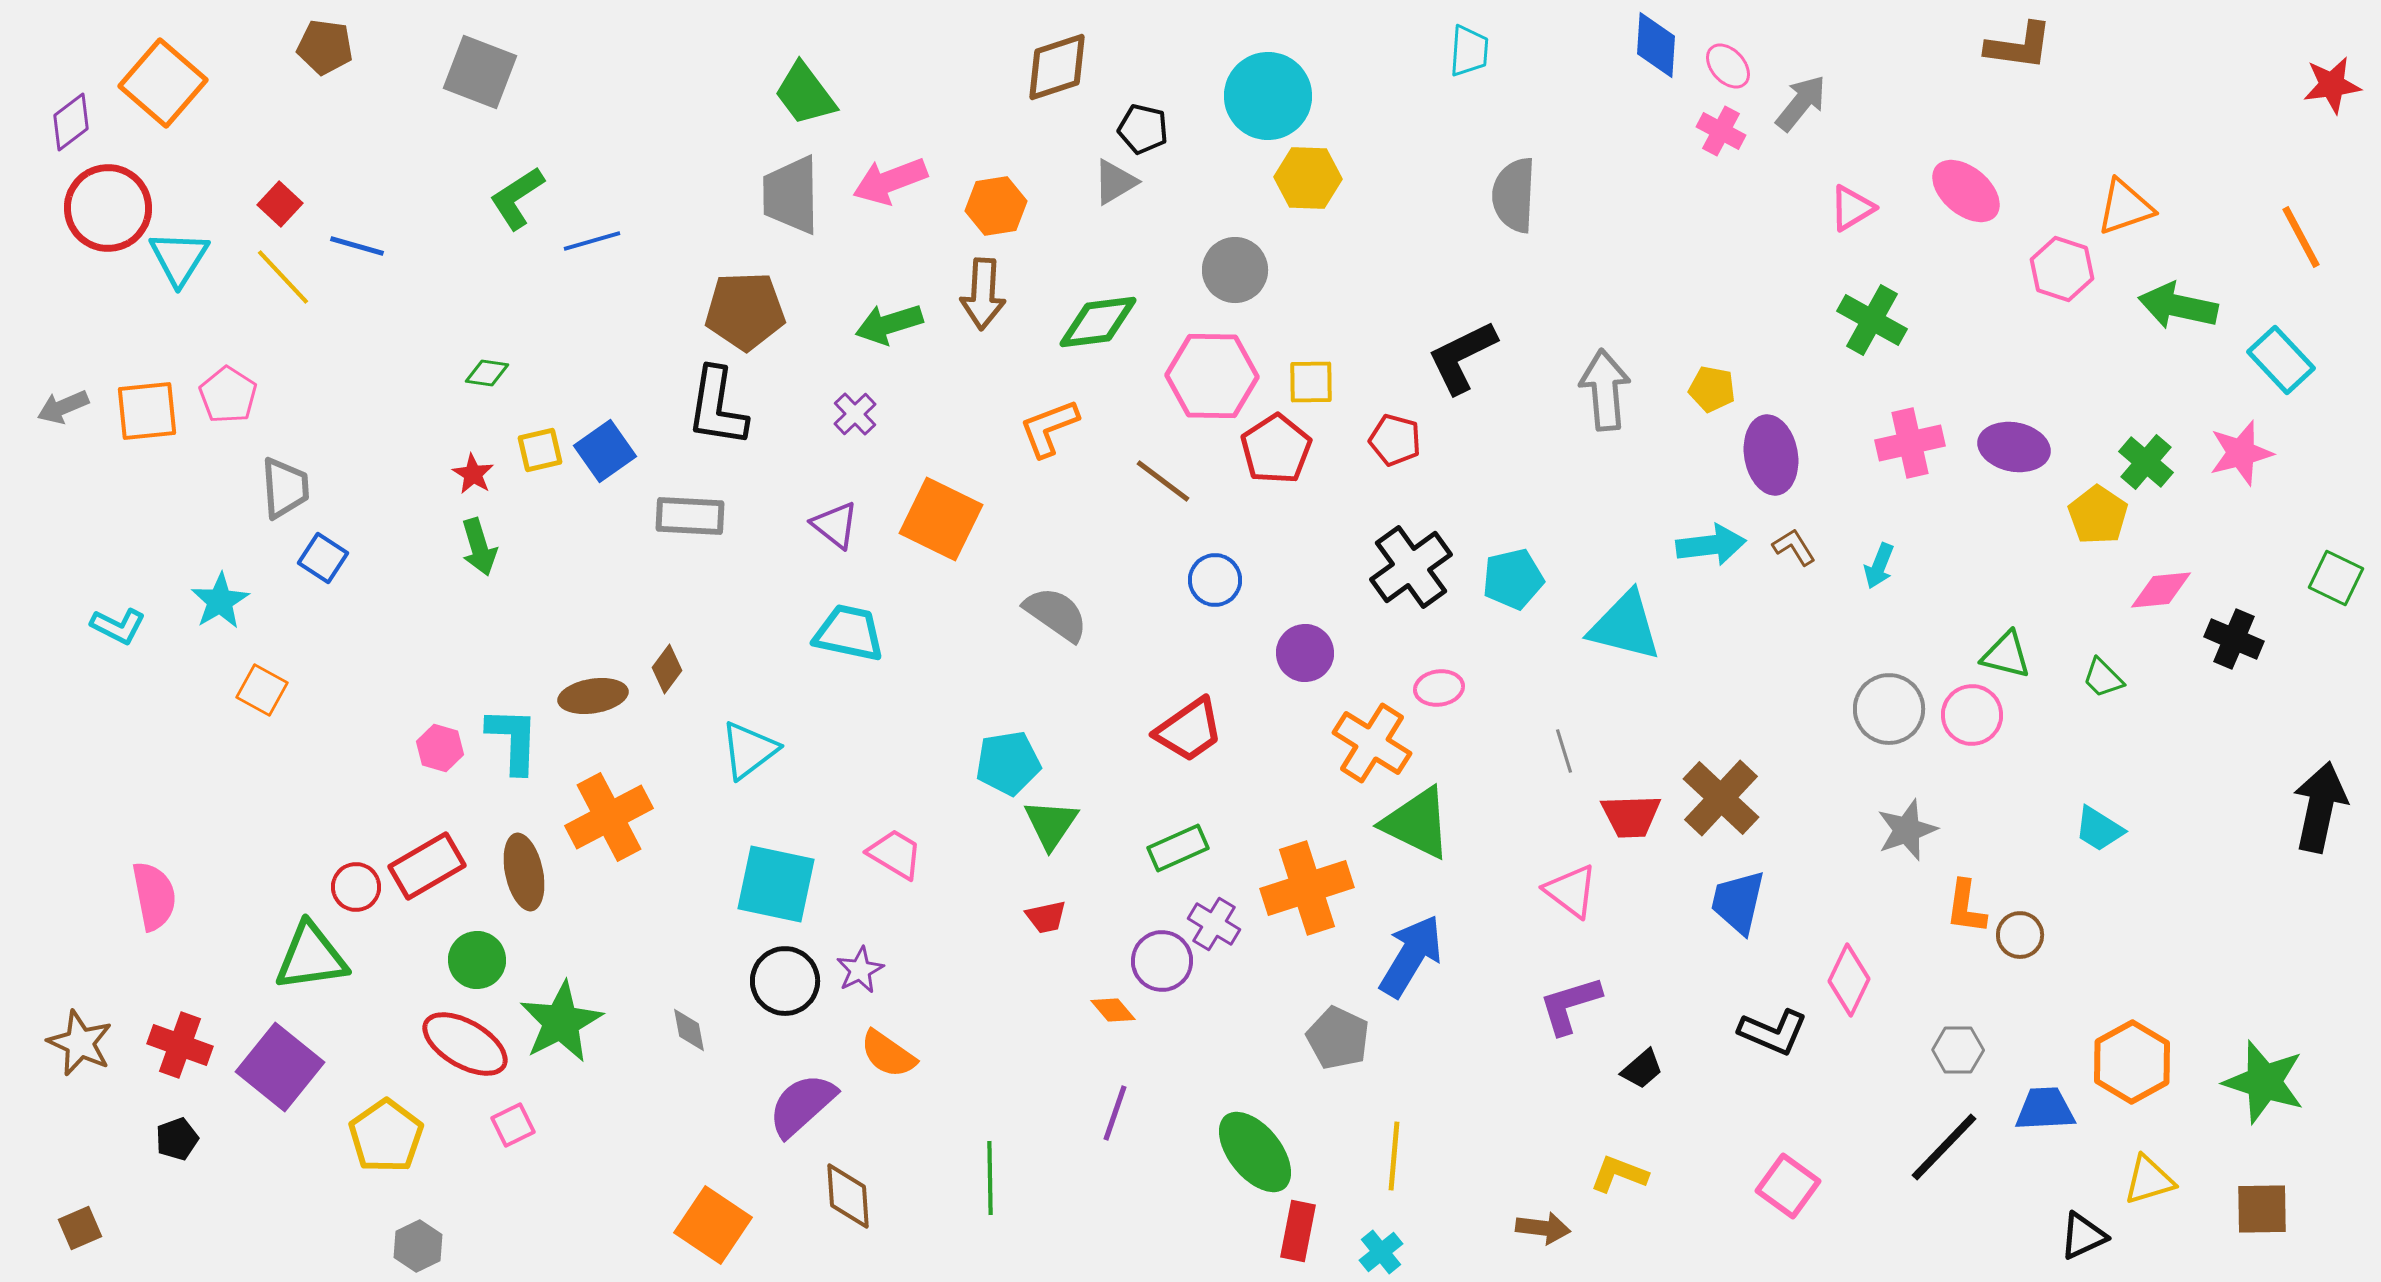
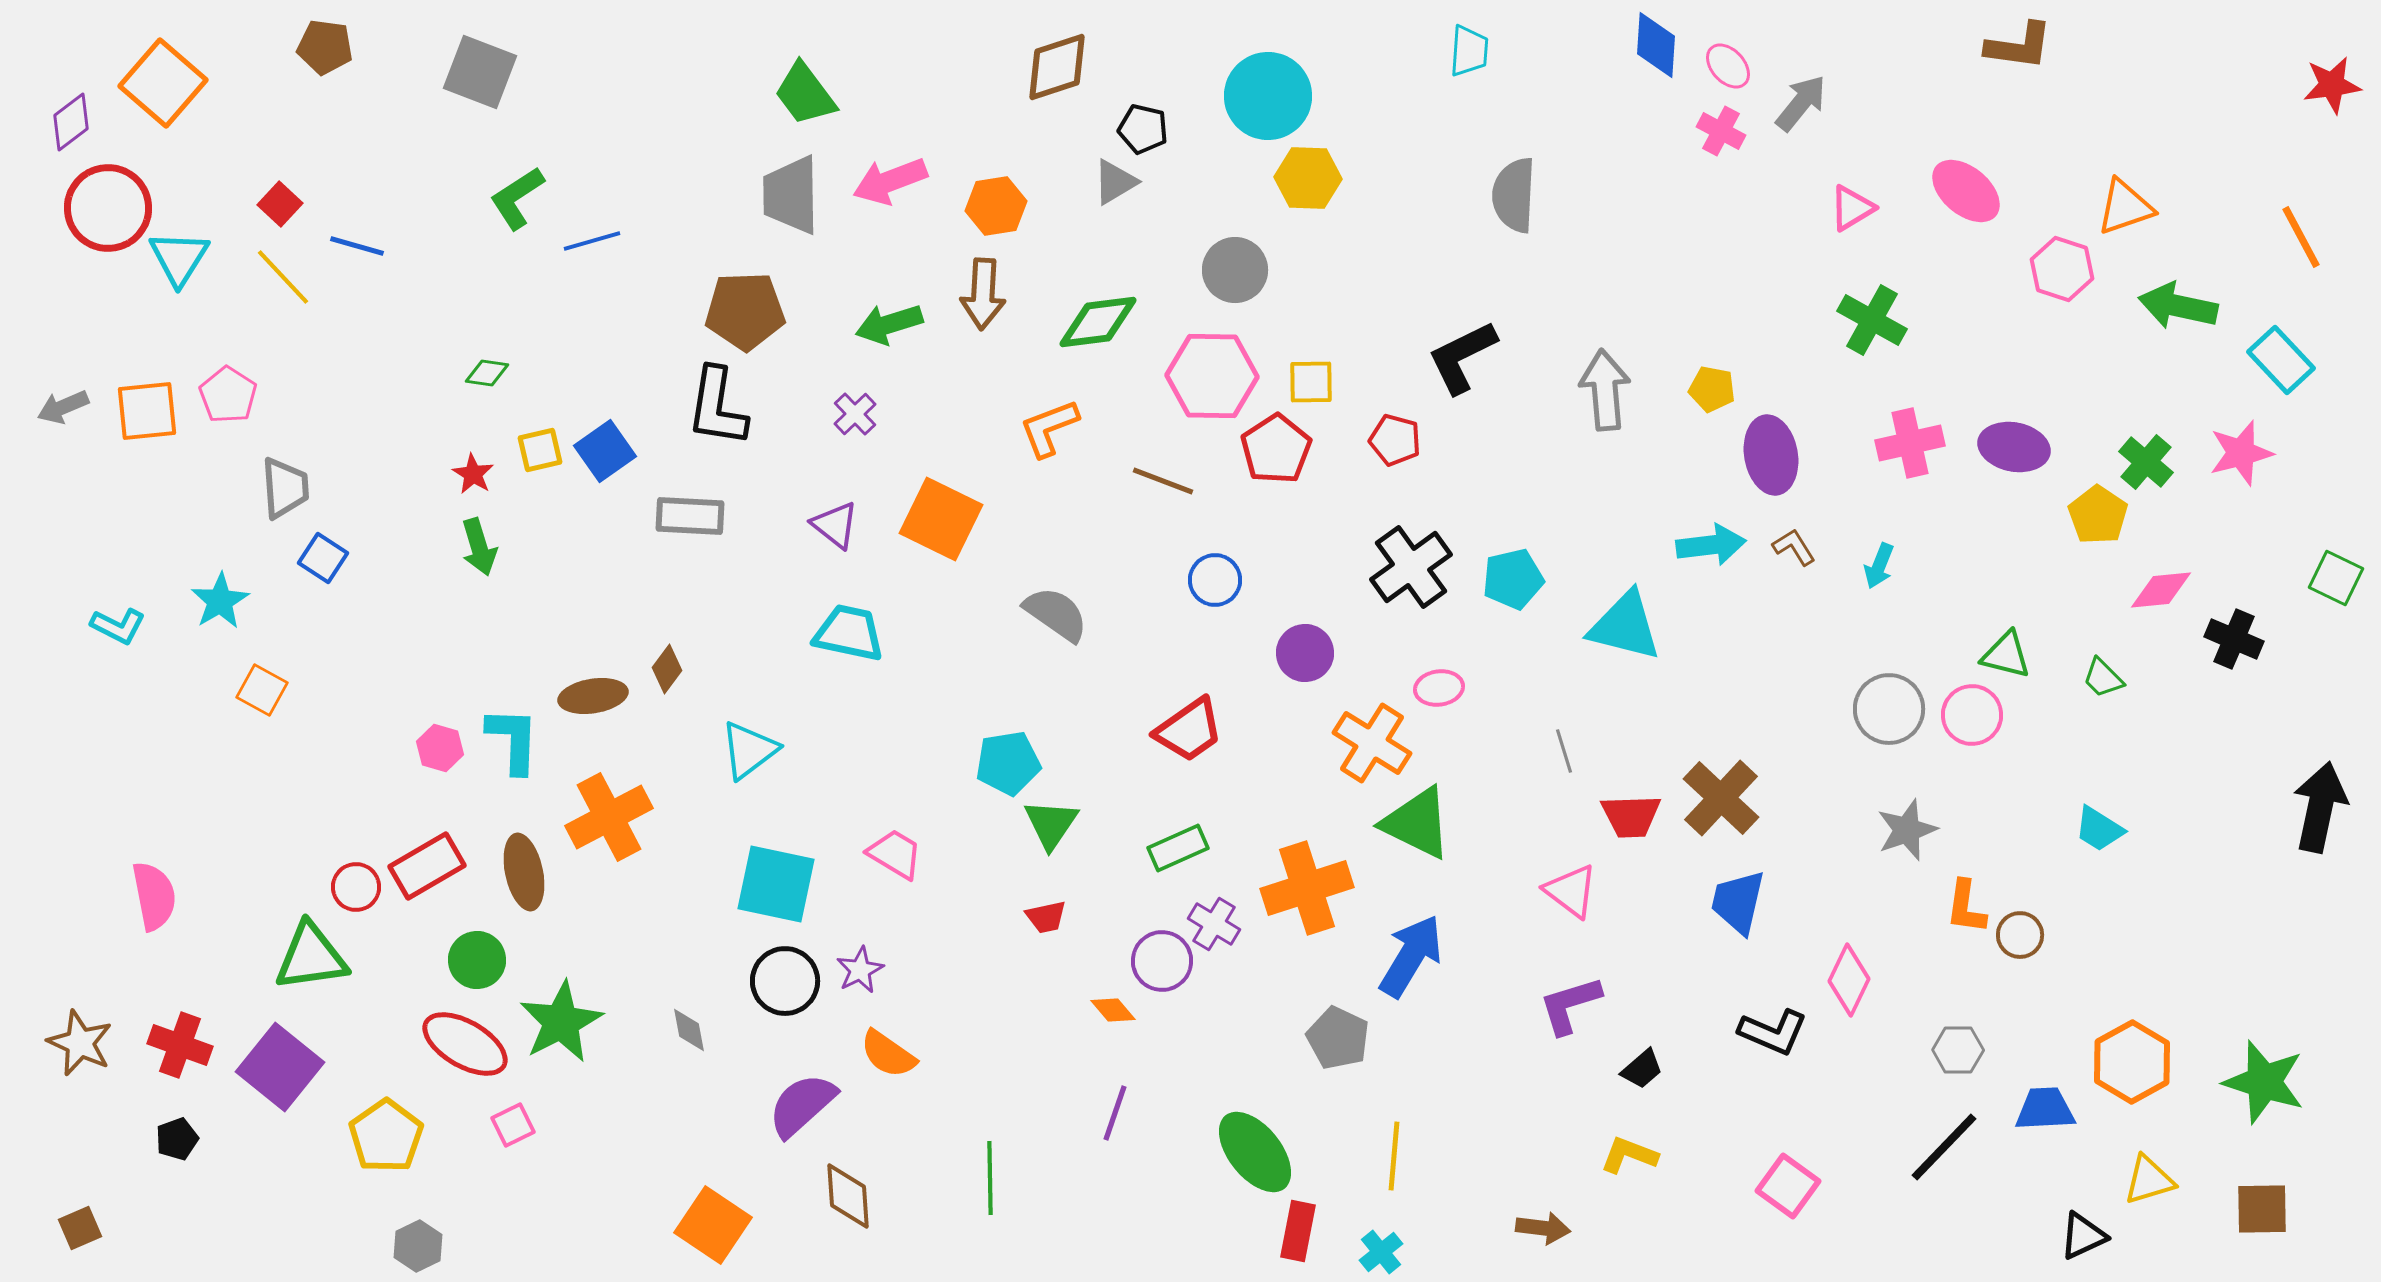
brown line at (1163, 481): rotated 16 degrees counterclockwise
yellow L-shape at (1619, 1174): moved 10 px right, 19 px up
